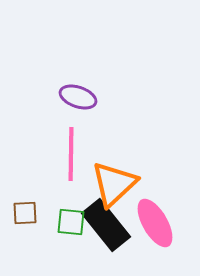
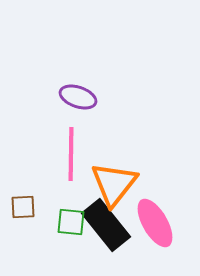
orange triangle: rotated 9 degrees counterclockwise
brown square: moved 2 px left, 6 px up
